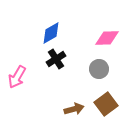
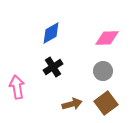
black cross: moved 3 px left, 8 px down
gray circle: moved 4 px right, 2 px down
pink arrow: moved 10 px down; rotated 140 degrees clockwise
brown square: moved 1 px up
brown arrow: moved 2 px left, 5 px up
